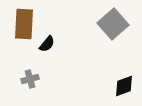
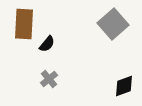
gray cross: moved 19 px right; rotated 24 degrees counterclockwise
